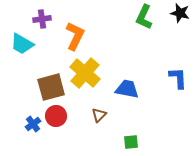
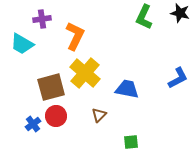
blue L-shape: rotated 65 degrees clockwise
